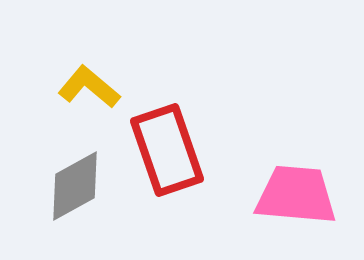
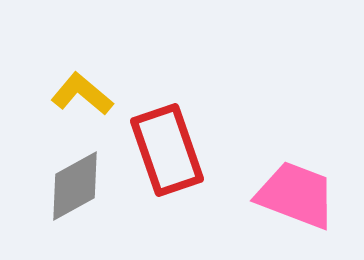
yellow L-shape: moved 7 px left, 7 px down
pink trapezoid: rotated 16 degrees clockwise
